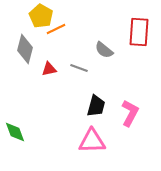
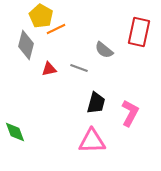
red rectangle: rotated 8 degrees clockwise
gray diamond: moved 1 px right, 4 px up
black trapezoid: moved 3 px up
